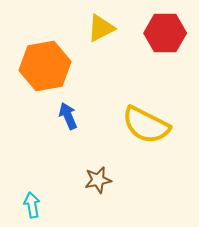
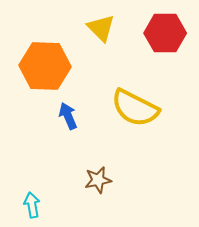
yellow triangle: rotated 48 degrees counterclockwise
orange hexagon: rotated 12 degrees clockwise
yellow semicircle: moved 11 px left, 17 px up
